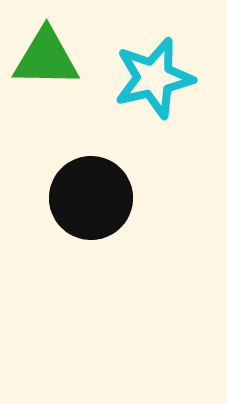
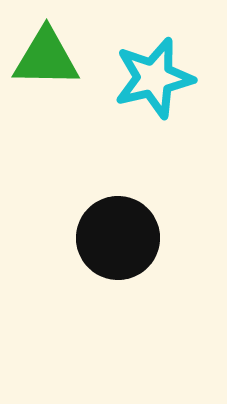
black circle: moved 27 px right, 40 px down
